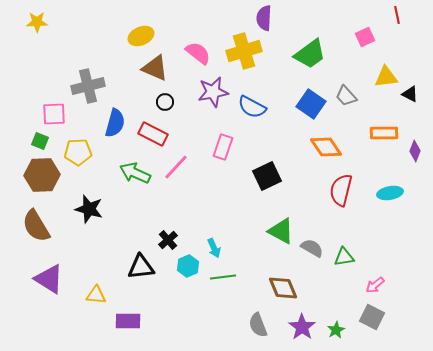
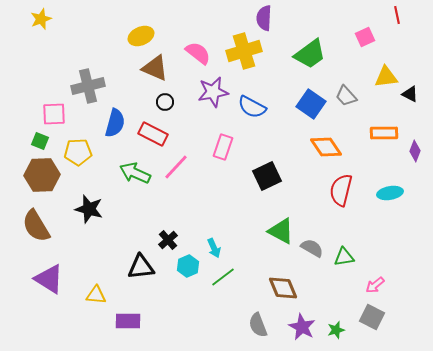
yellow star at (37, 22): moved 4 px right, 3 px up; rotated 20 degrees counterclockwise
green line at (223, 277): rotated 30 degrees counterclockwise
purple star at (302, 327): rotated 8 degrees counterclockwise
green star at (336, 330): rotated 12 degrees clockwise
